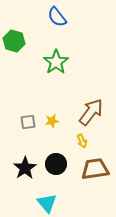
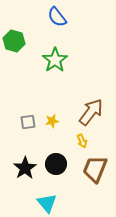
green star: moved 1 px left, 2 px up
brown trapezoid: rotated 60 degrees counterclockwise
